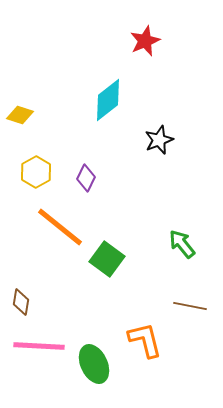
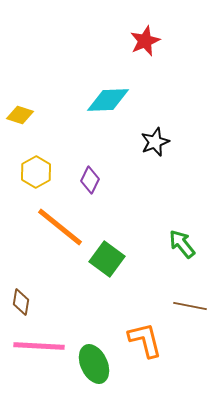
cyan diamond: rotated 36 degrees clockwise
black star: moved 4 px left, 2 px down
purple diamond: moved 4 px right, 2 px down
